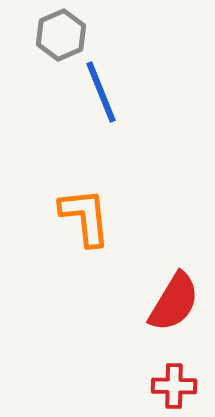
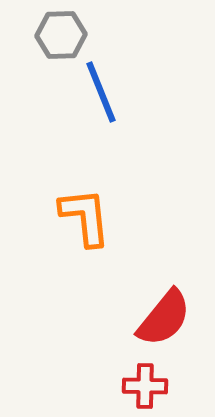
gray hexagon: rotated 21 degrees clockwise
red semicircle: moved 10 px left, 16 px down; rotated 8 degrees clockwise
red cross: moved 29 px left
